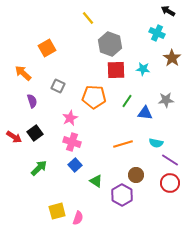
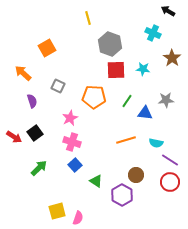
yellow line: rotated 24 degrees clockwise
cyan cross: moved 4 px left
orange line: moved 3 px right, 4 px up
red circle: moved 1 px up
